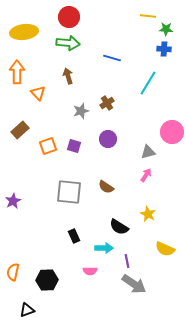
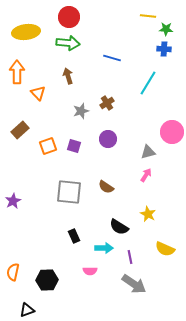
yellow ellipse: moved 2 px right
purple line: moved 3 px right, 4 px up
